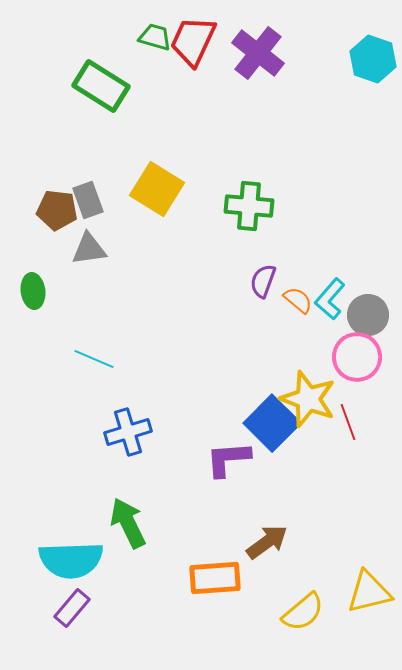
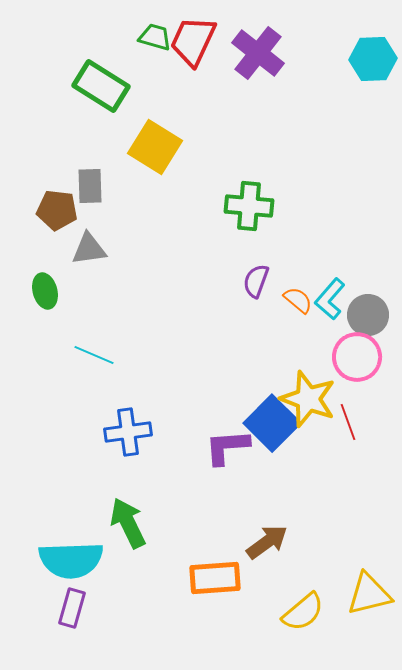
cyan hexagon: rotated 21 degrees counterclockwise
yellow square: moved 2 px left, 42 px up
gray rectangle: moved 2 px right, 14 px up; rotated 18 degrees clockwise
purple semicircle: moved 7 px left
green ellipse: moved 12 px right; rotated 8 degrees counterclockwise
cyan line: moved 4 px up
blue cross: rotated 9 degrees clockwise
purple L-shape: moved 1 px left, 12 px up
yellow triangle: moved 2 px down
purple rectangle: rotated 24 degrees counterclockwise
